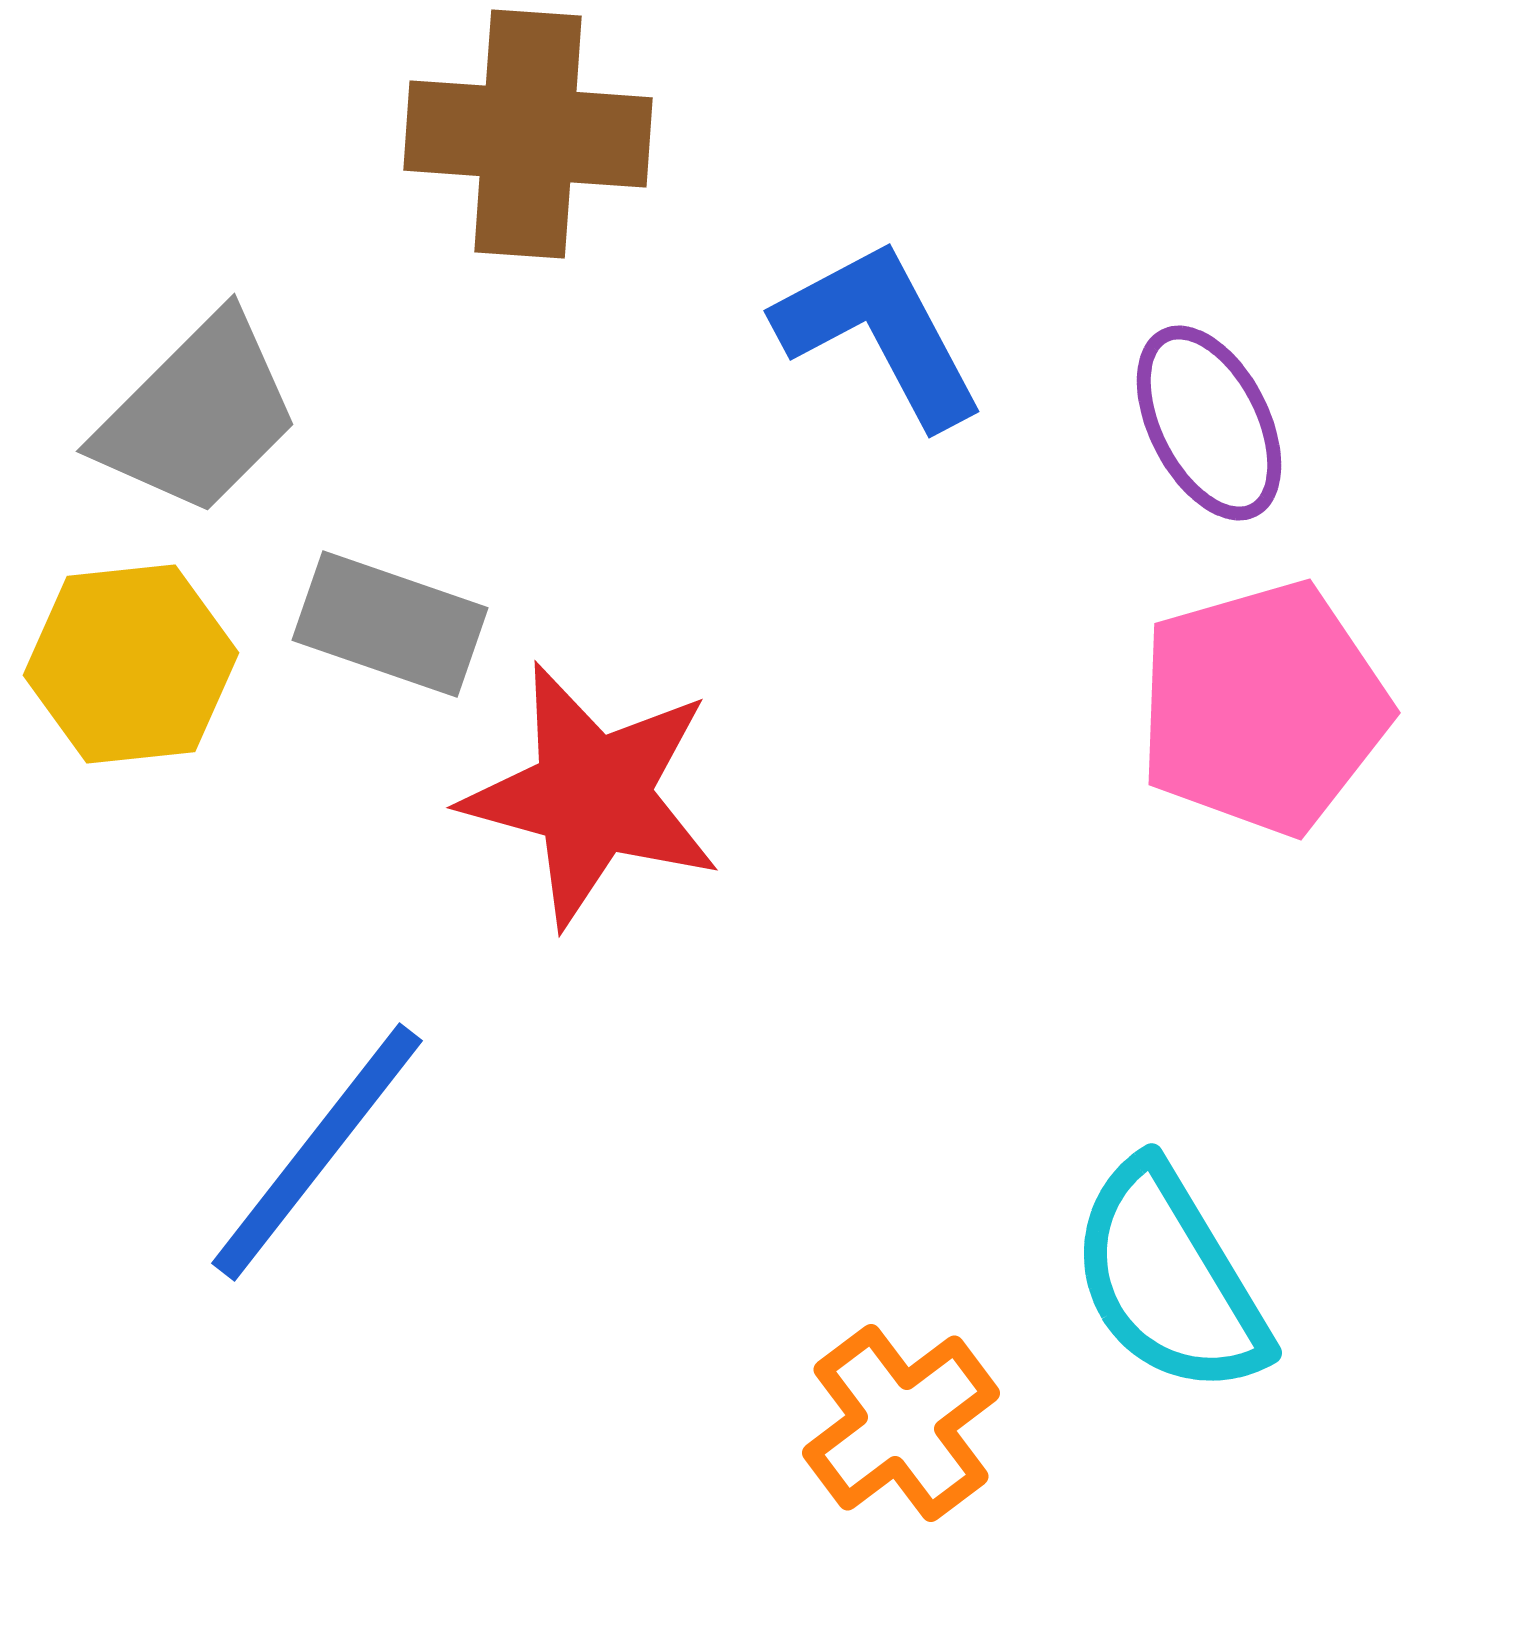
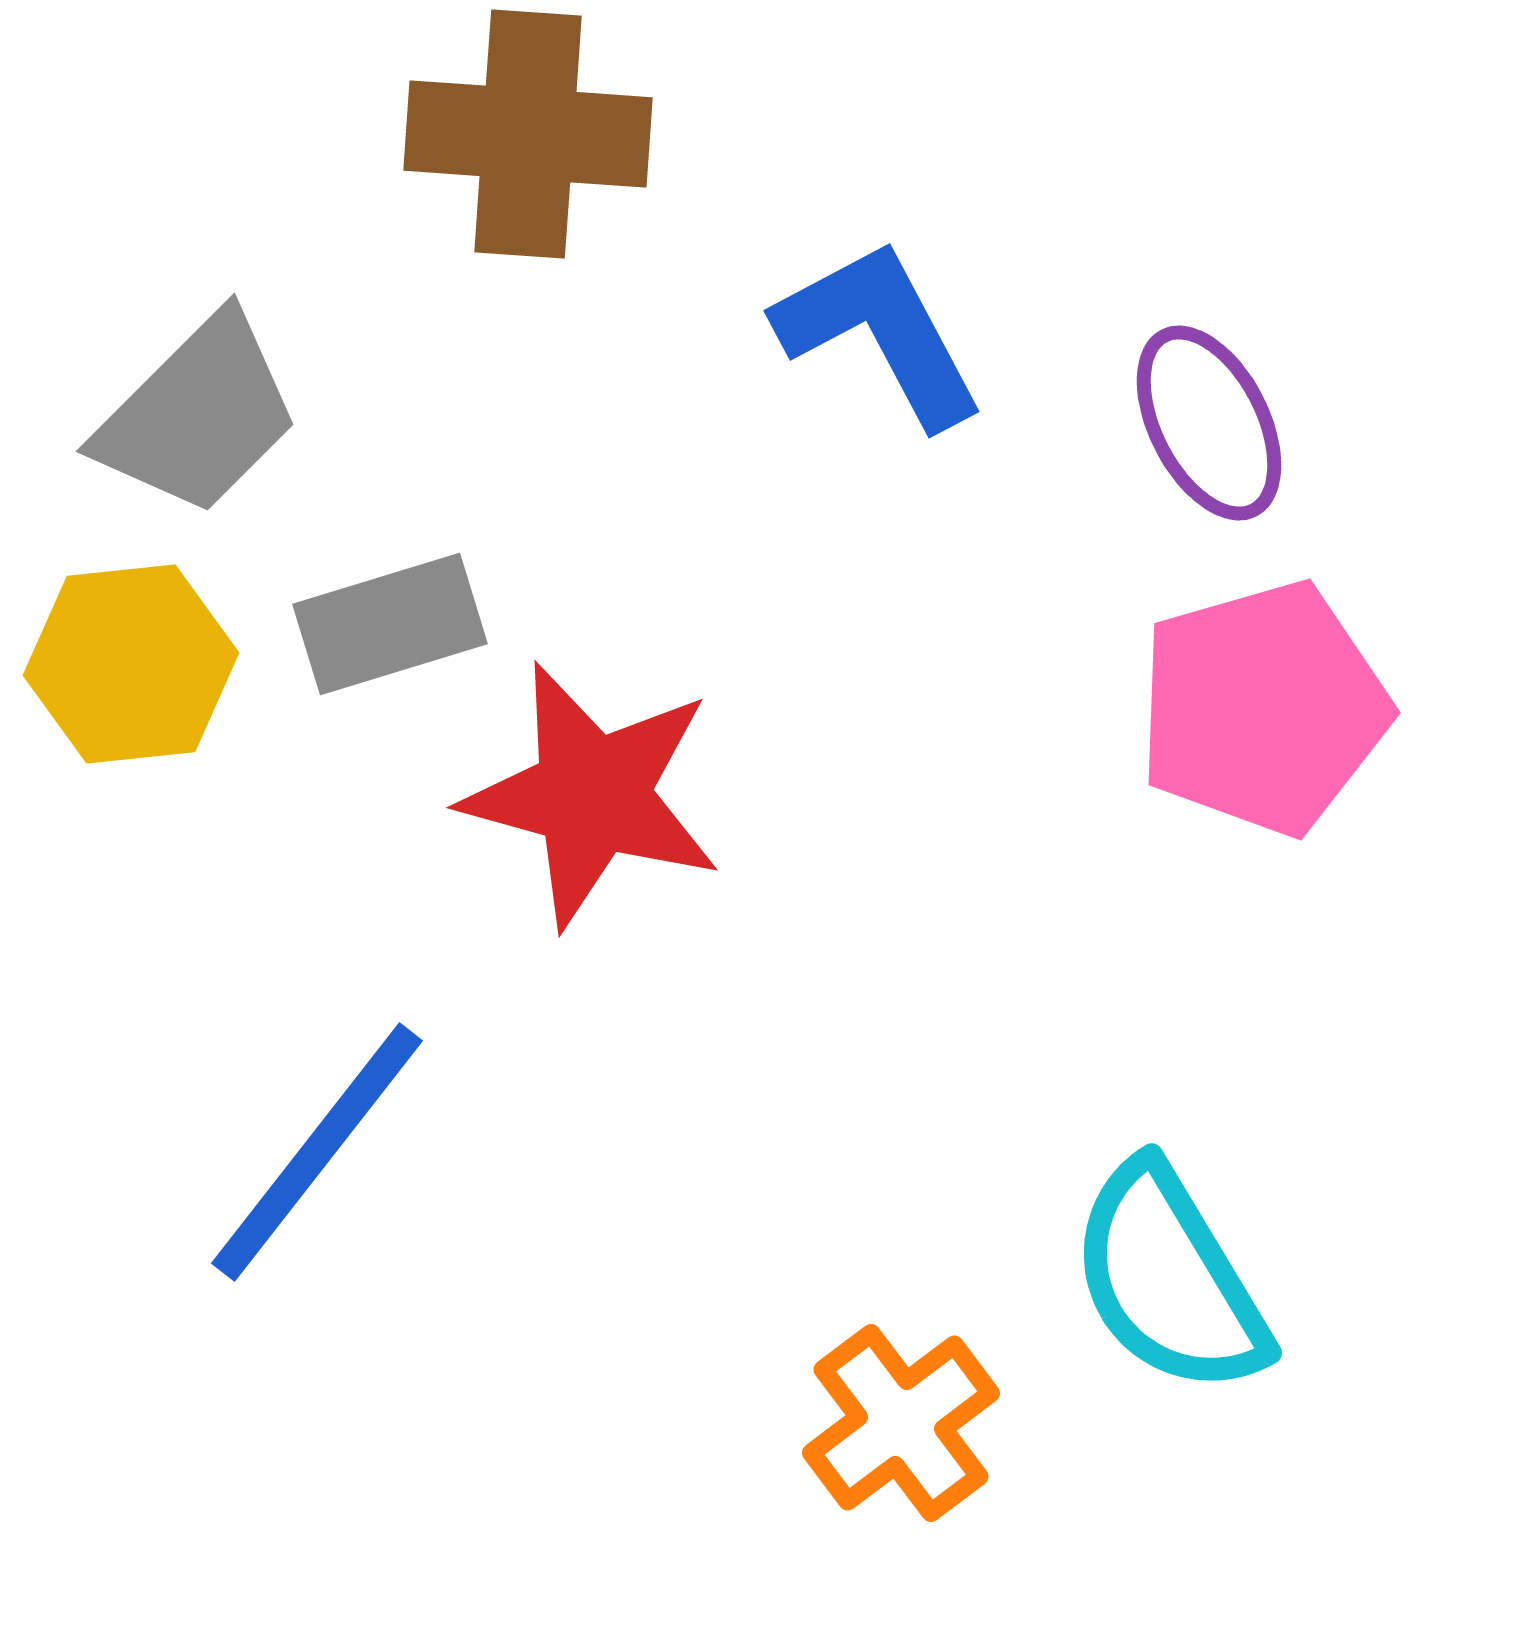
gray rectangle: rotated 36 degrees counterclockwise
